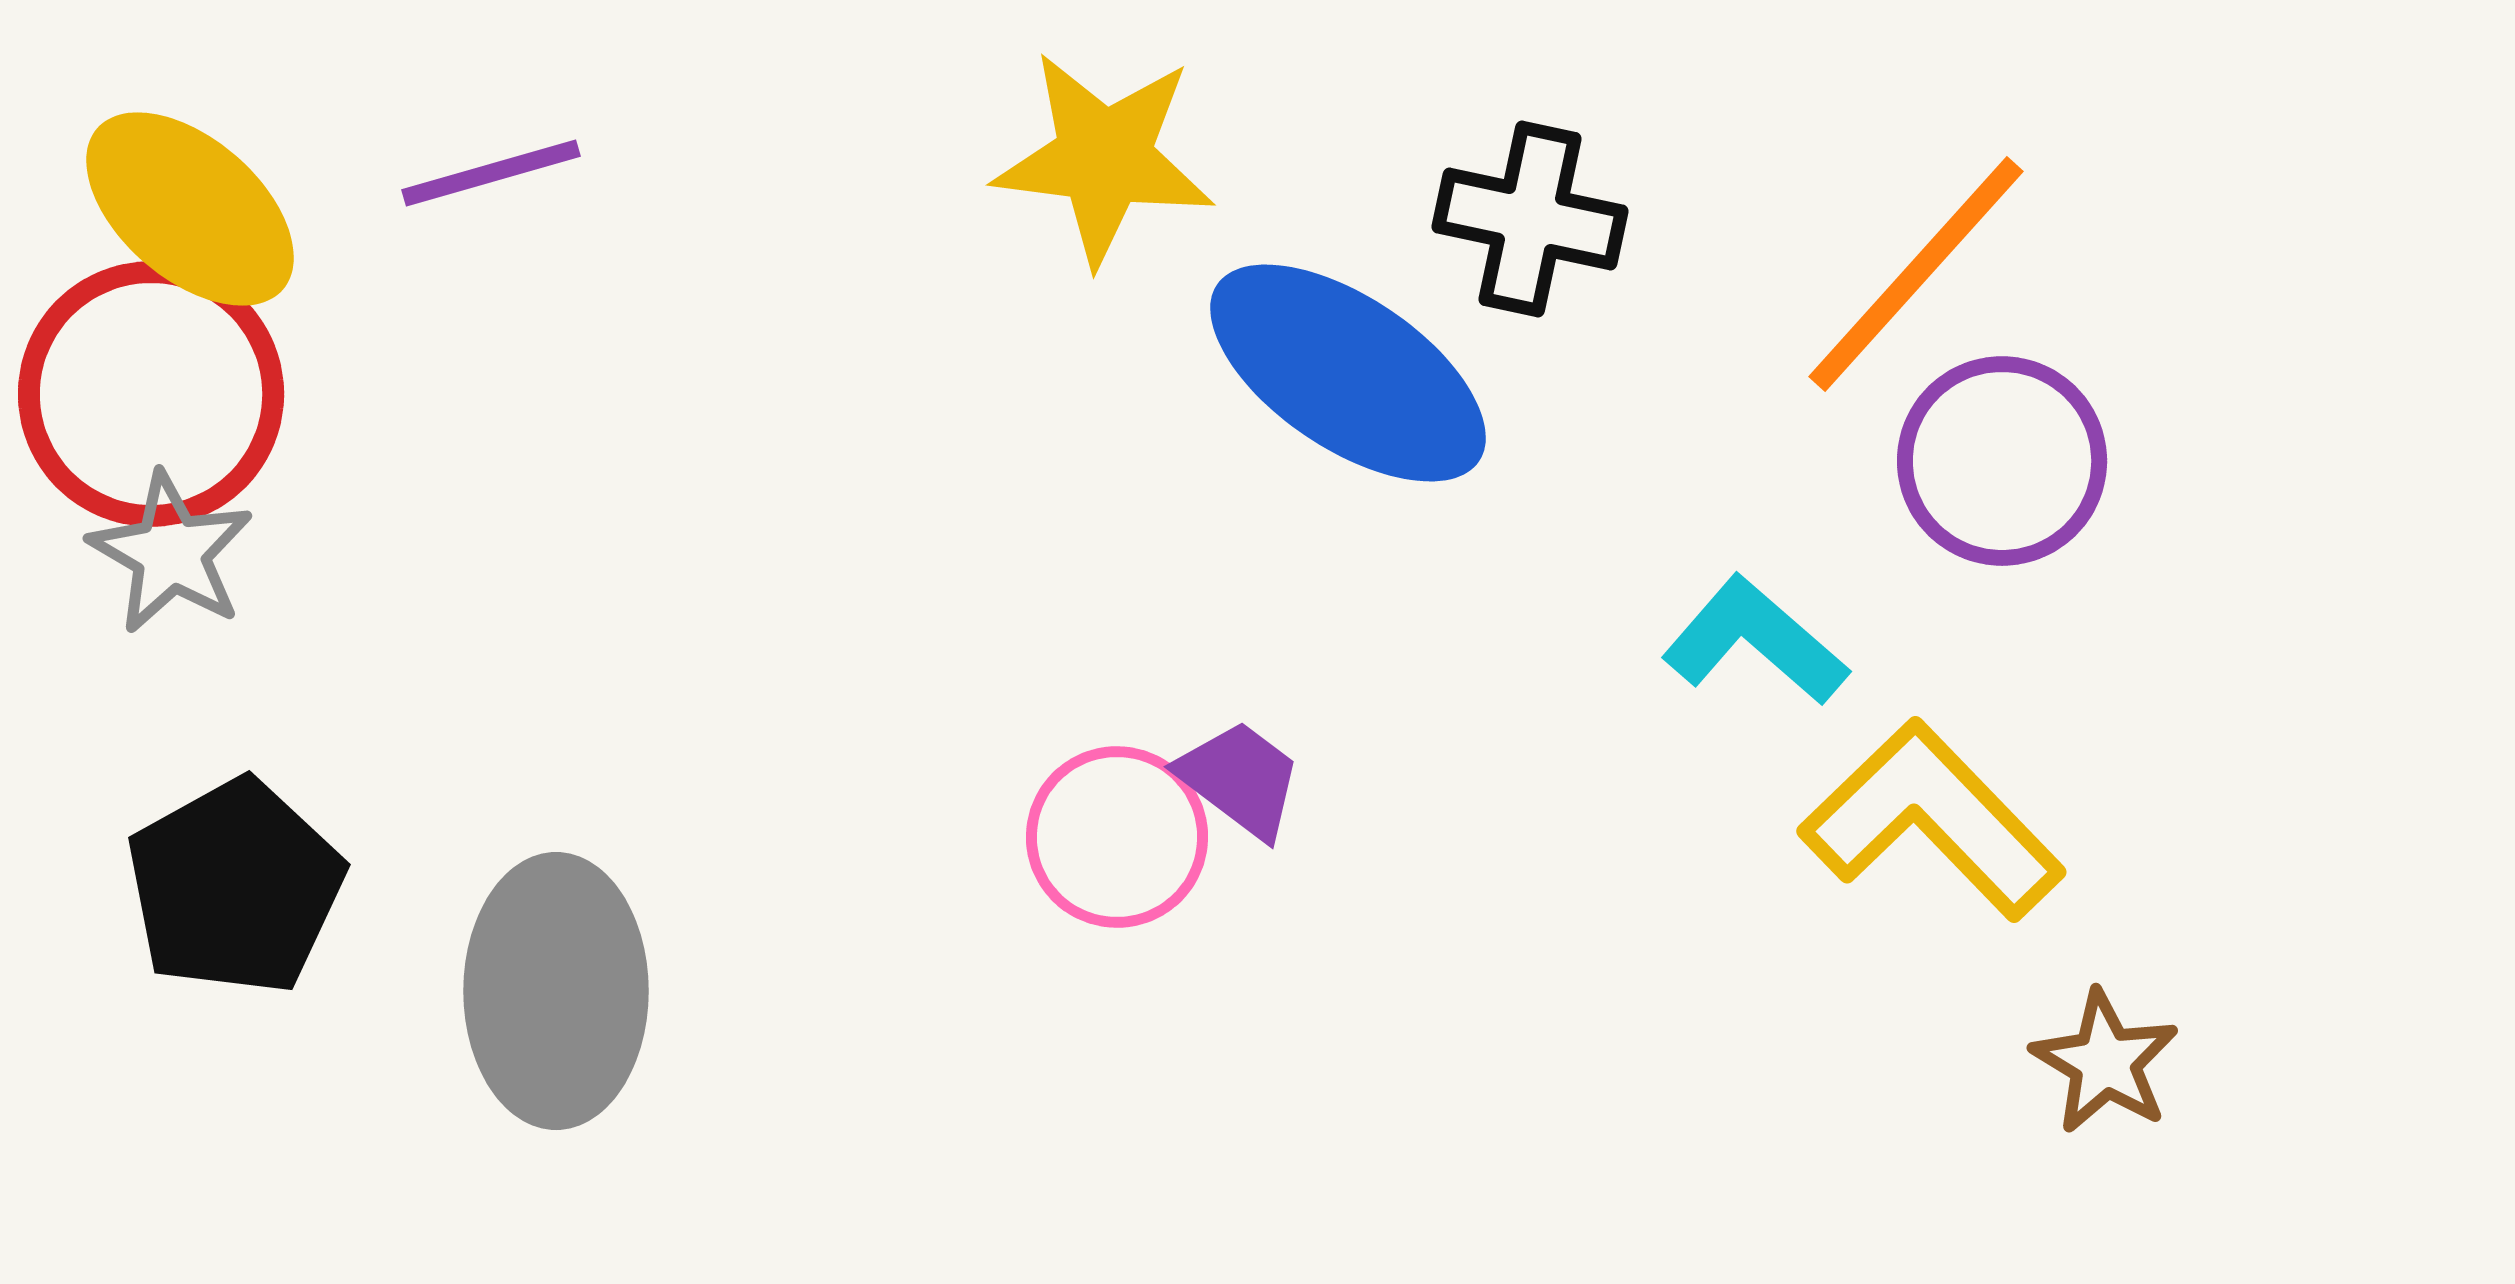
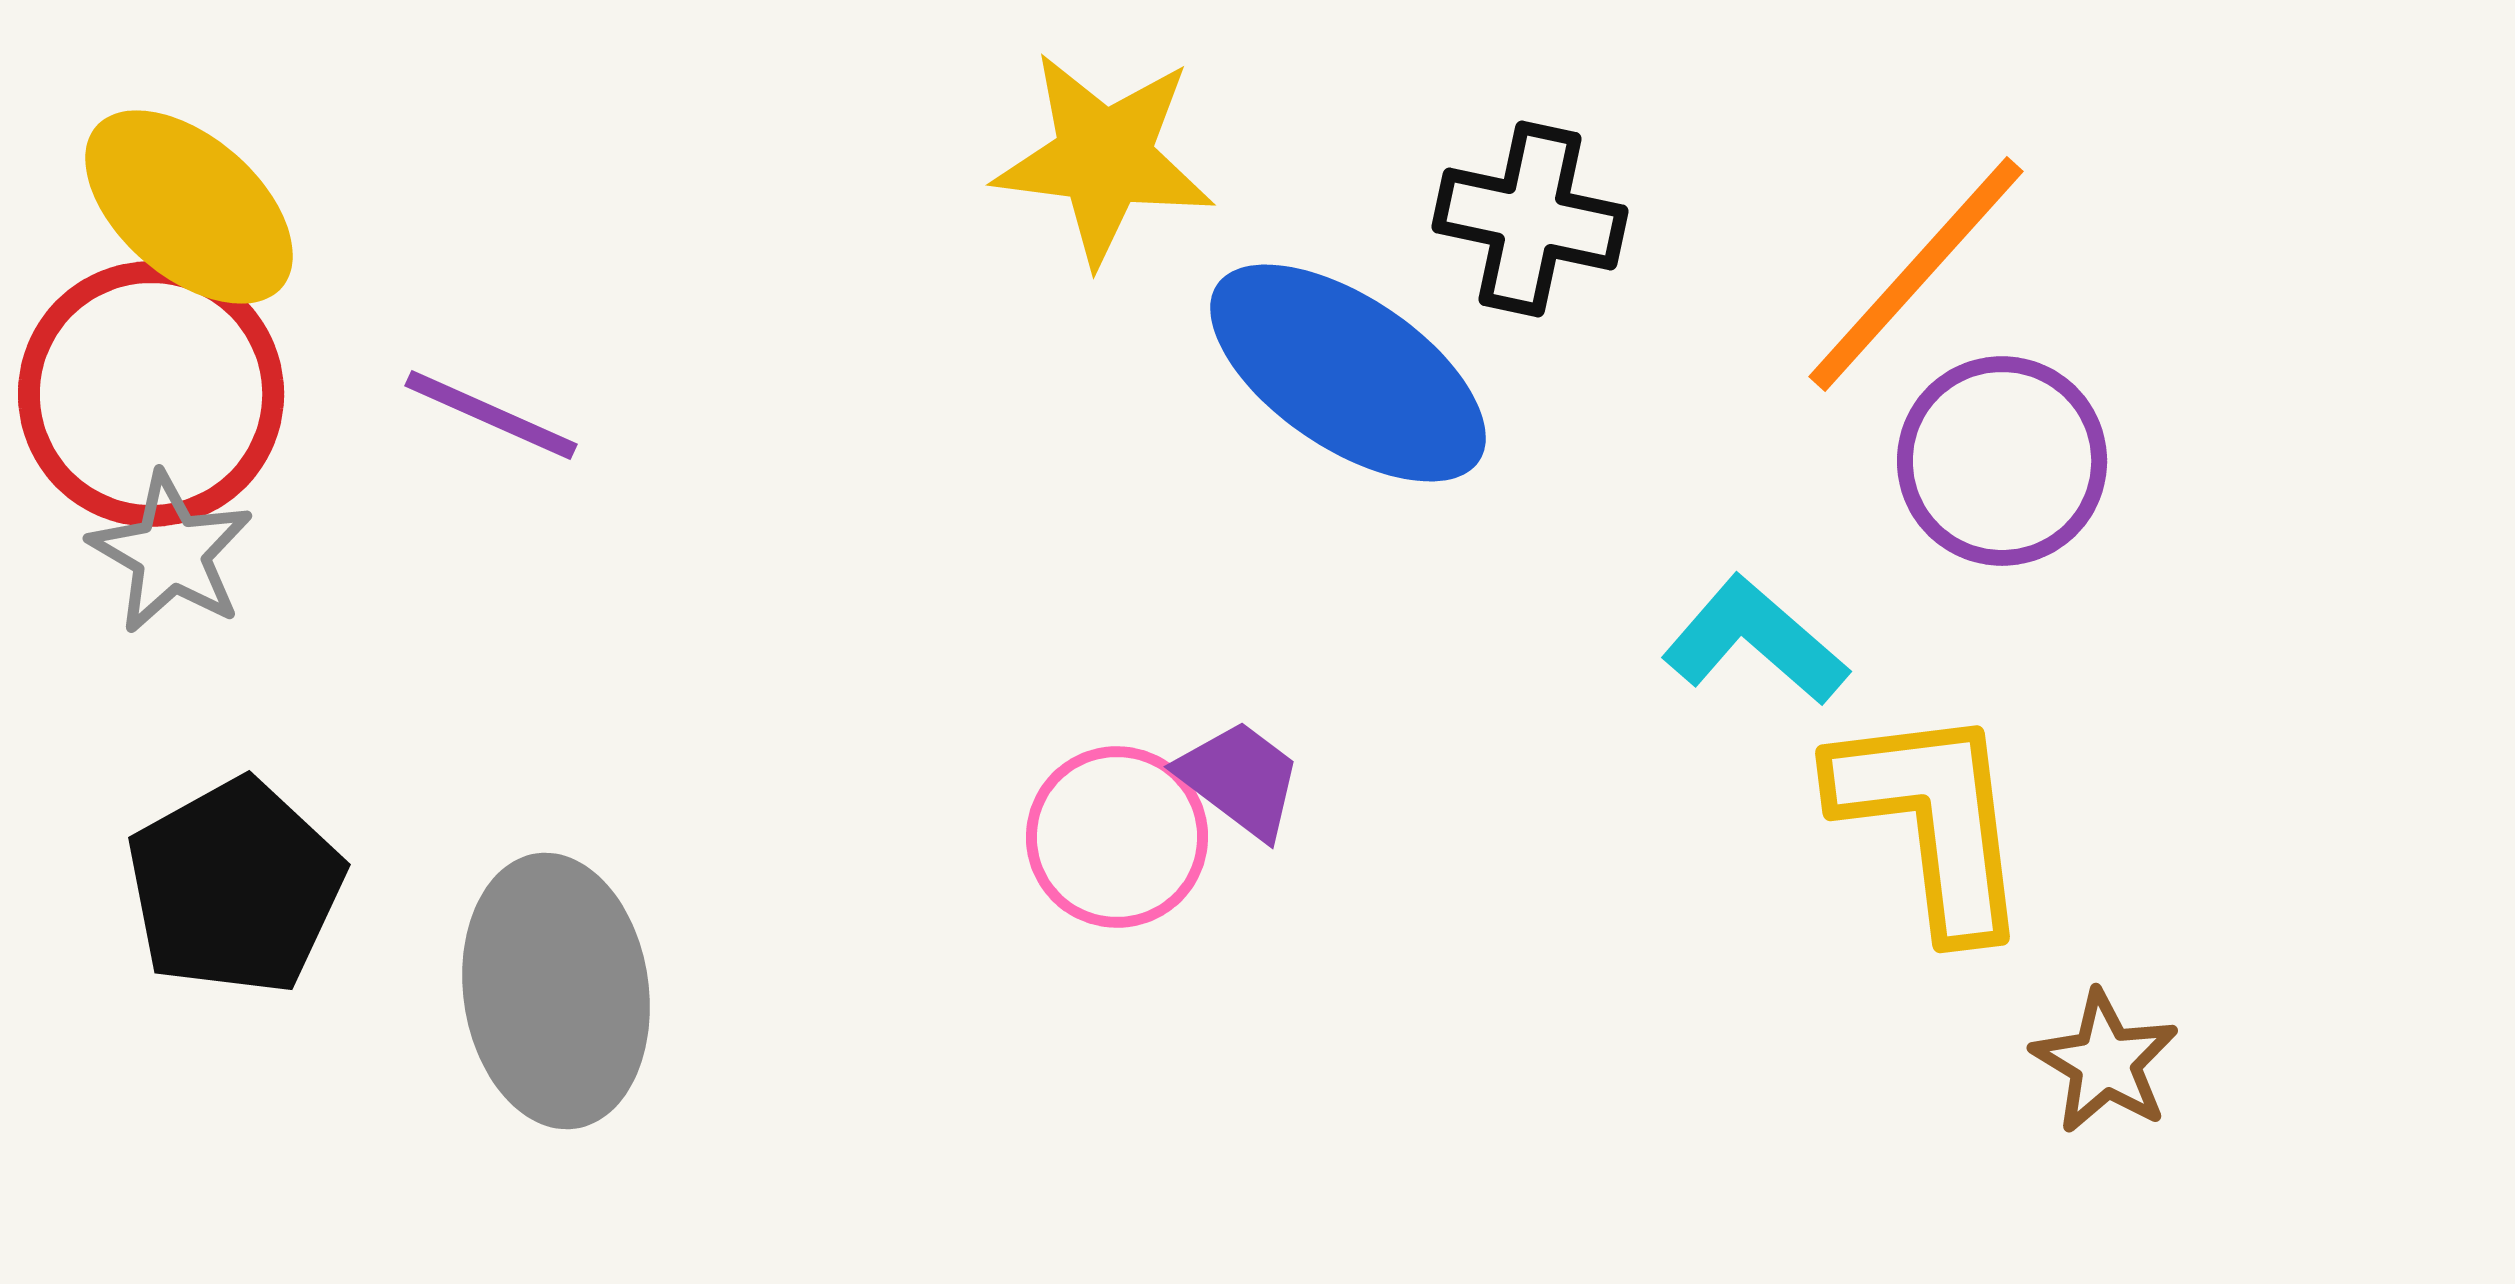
purple line: moved 242 px down; rotated 40 degrees clockwise
yellow ellipse: moved 1 px left, 2 px up
yellow L-shape: rotated 37 degrees clockwise
gray ellipse: rotated 8 degrees counterclockwise
